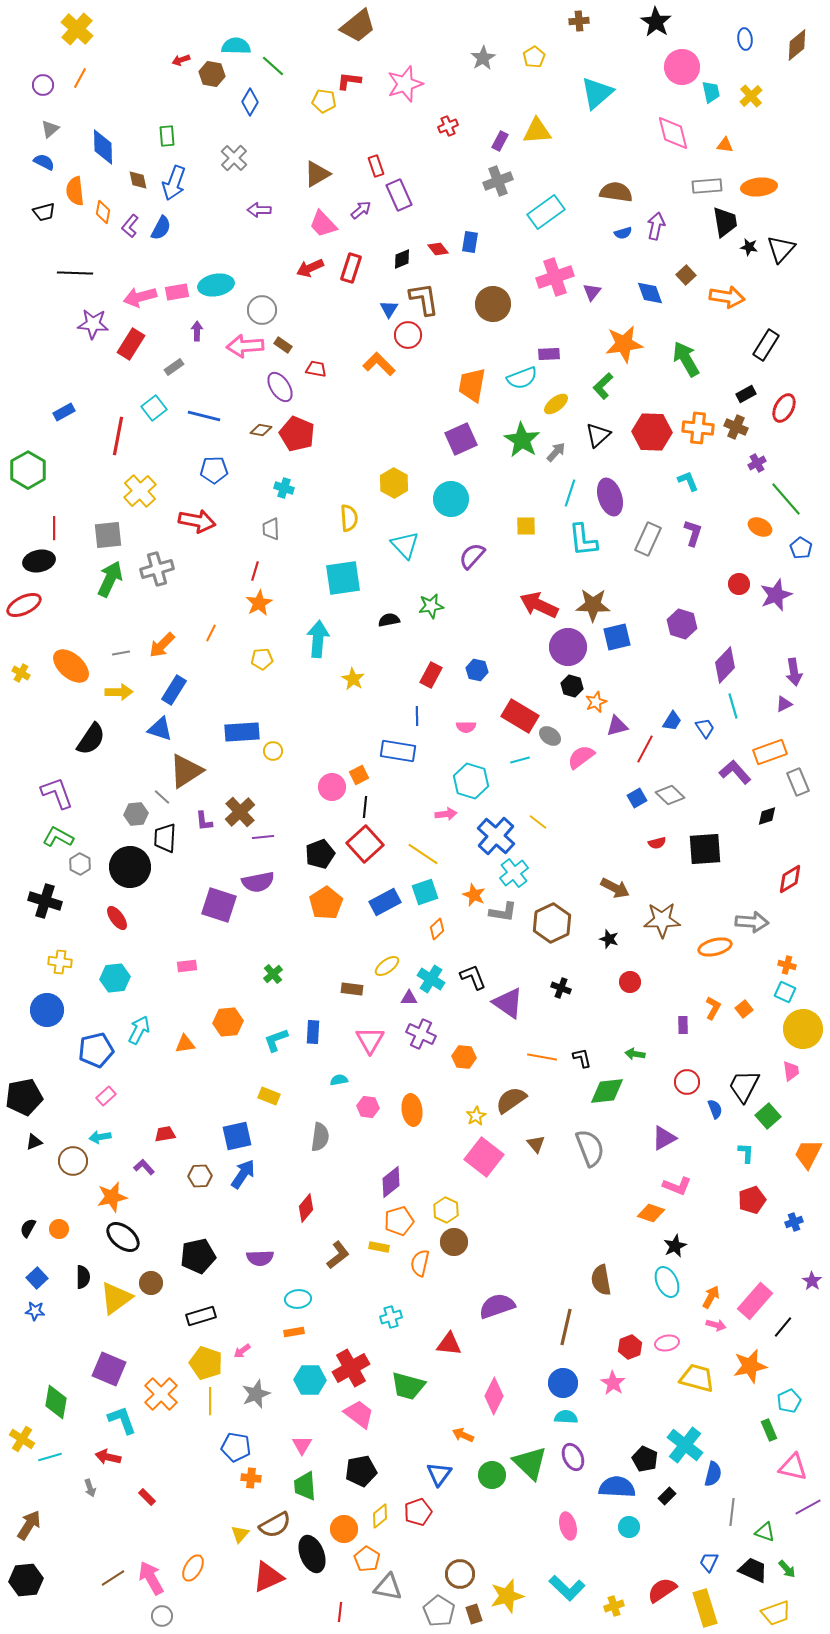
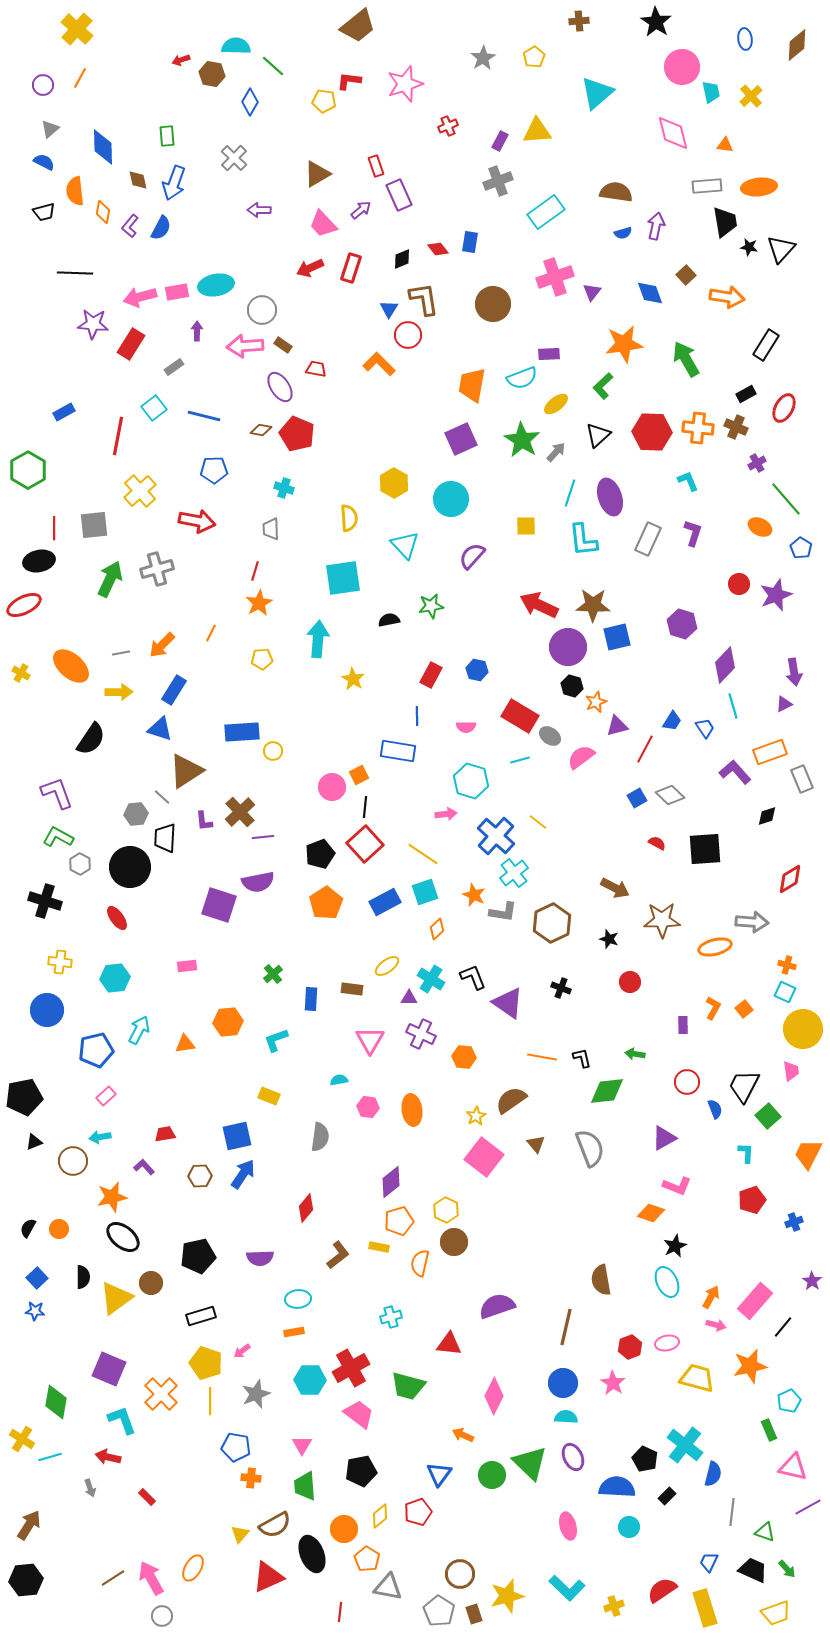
gray square at (108, 535): moved 14 px left, 10 px up
gray rectangle at (798, 782): moved 4 px right, 3 px up
red semicircle at (657, 843): rotated 138 degrees counterclockwise
blue rectangle at (313, 1032): moved 2 px left, 33 px up
